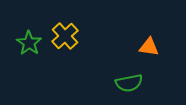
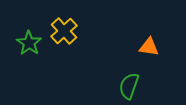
yellow cross: moved 1 px left, 5 px up
green semicircle: moved 3 px down; rotated 120 degrees clockwise
